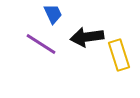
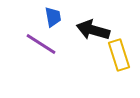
blue trapezoid: moved 3 px down; rotated 15 degrees clockwise
black arrow: moved 6 px right, 7 px up; rotated 24 degrees clockwise
